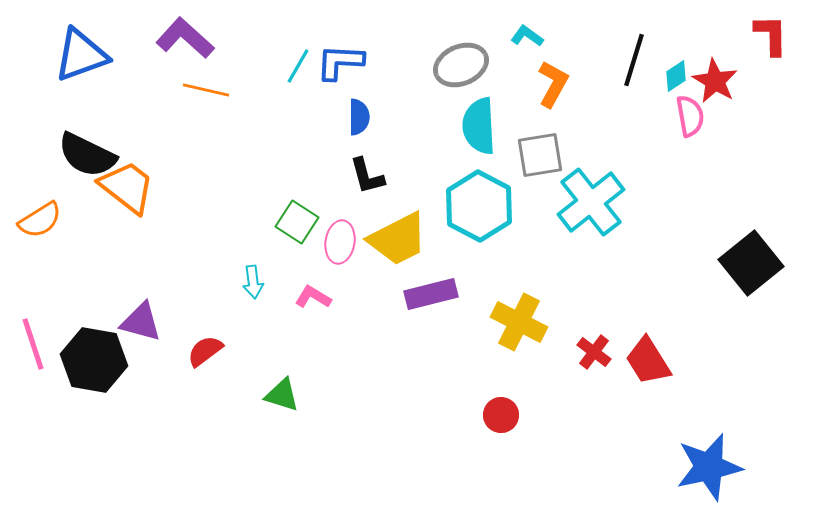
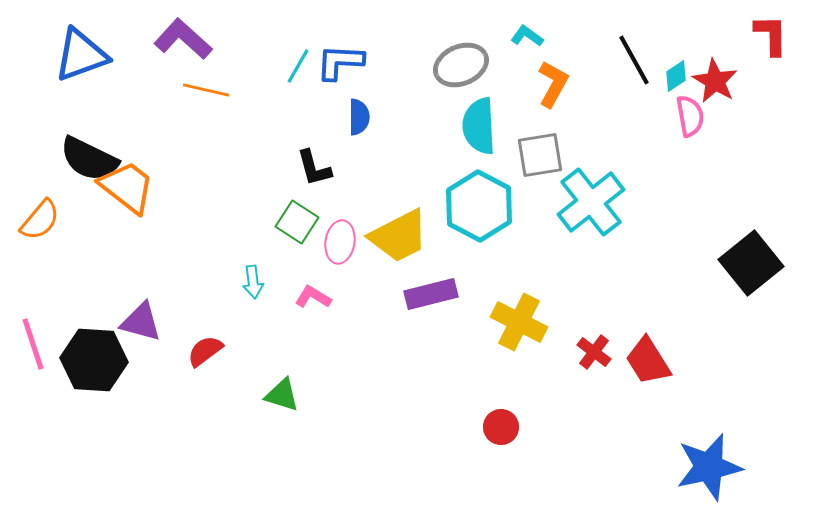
purple L-shape: moved 2 px left, 1 px down
black line: rotated 46 degrees counterclockwise
black semicircle: moved 2 px right, 4 px down
black L-shape: moved 53 px left, 8 px up
orange semicircle: rotated 18 degrees counterclockwise
yellow trapezoid: moved 1 px right, 3 px up
black hexagon: rotated 6 degrees counterclockwise
red circle: moved 12 px down
